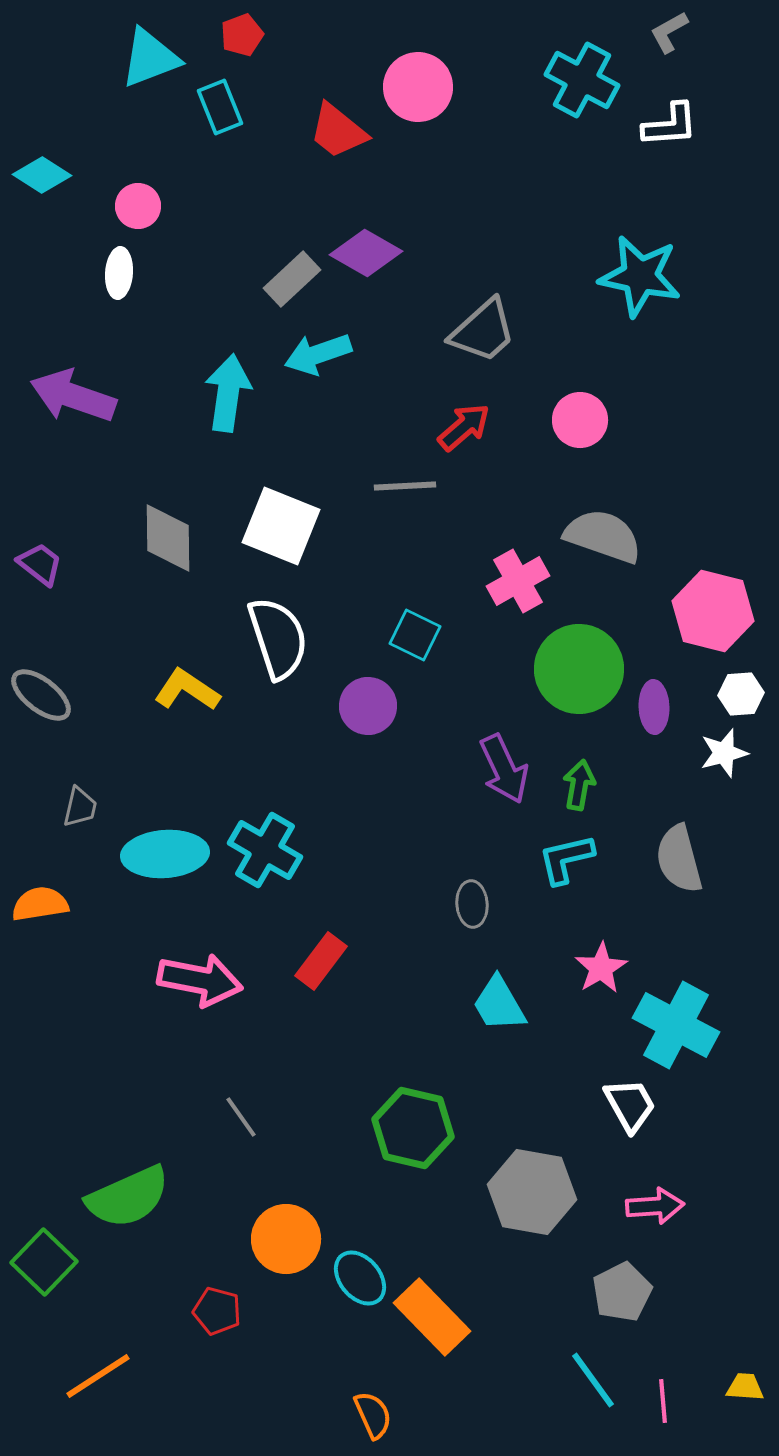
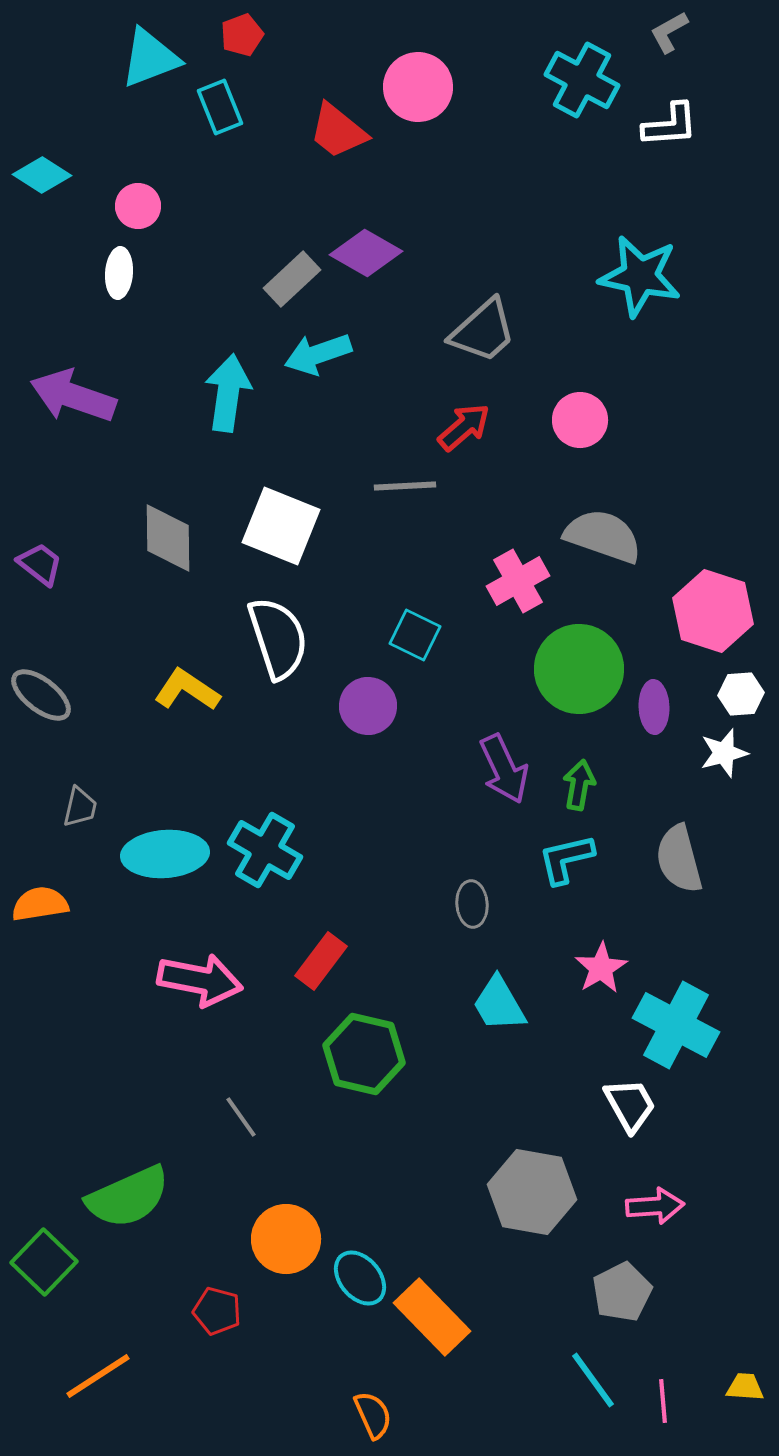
pink hexagon at (713, 611): rotated 4 degrees clockwise
green hexagon at (413, 1128): moved 49 px left, 74 px up
